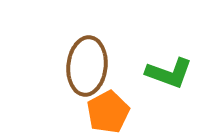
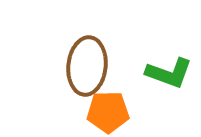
orange pentagon: rotated 27 degrees clockwise
